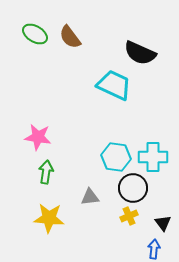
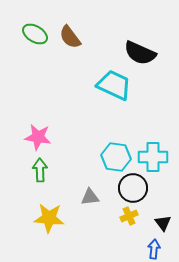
green arrow: moved 6 px left, 2 px up; rotated 10 degrees counterclockwise
